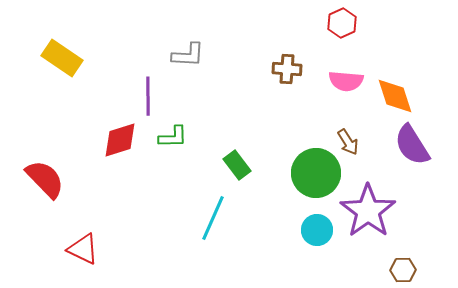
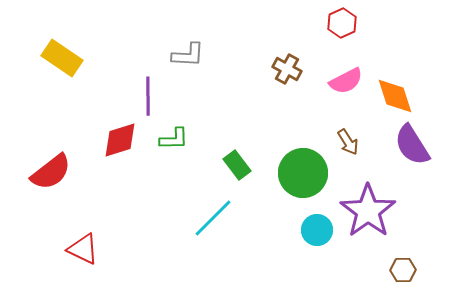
brown cross: rotated 24 degrees clockwise
pink semicircle: rotated 32 degrees counterclockwise
green L-shape: moved 1 px right, 2 px down
green circle: moved 13 px left
red semicircle: moved 6 px right, 7 px up; rotated 96 degrees clockwise
cyan line: rotated 21 degrees clockwise
